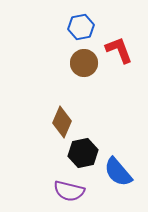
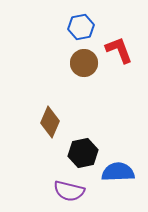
brown diamond: moved 12 px left
blue semicircle: rotated 128 degrees clockwise
